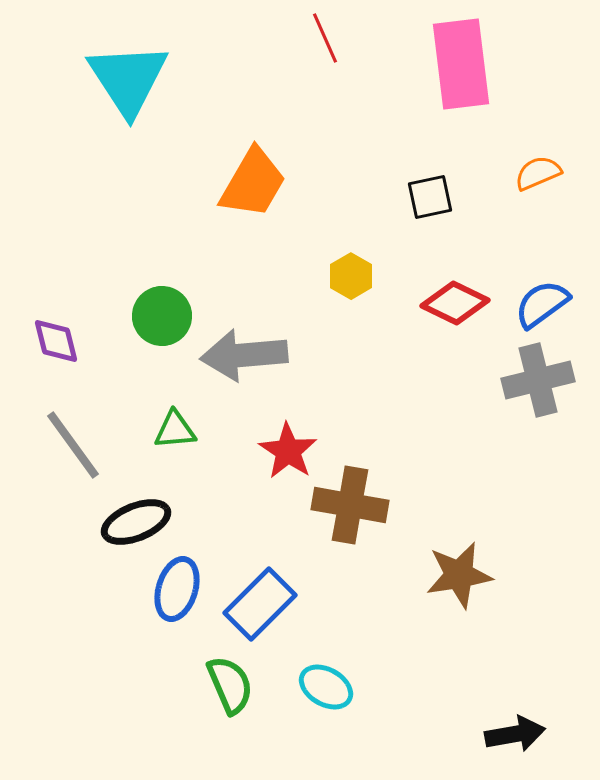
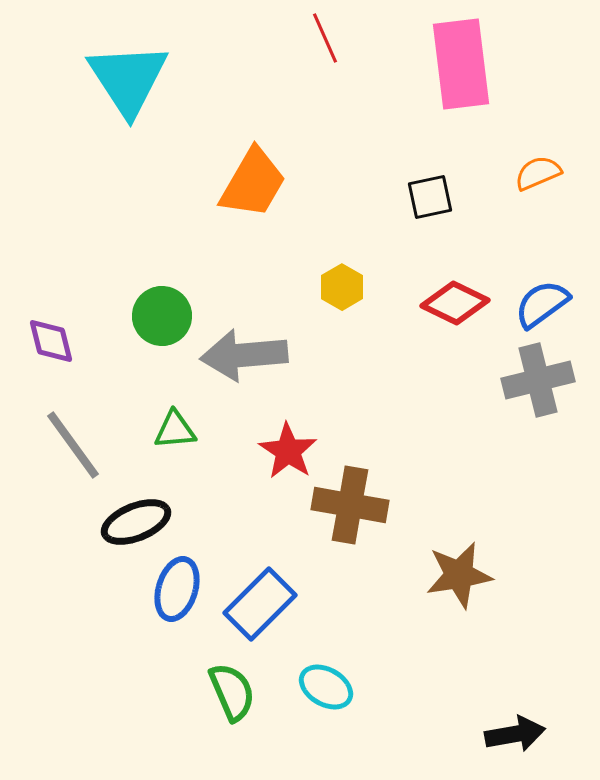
yellow hexagon: moved 9 px left, 11 px down
purple diamond: moved 5 px left
green semicircle: moved 2 px right, 7 px down
